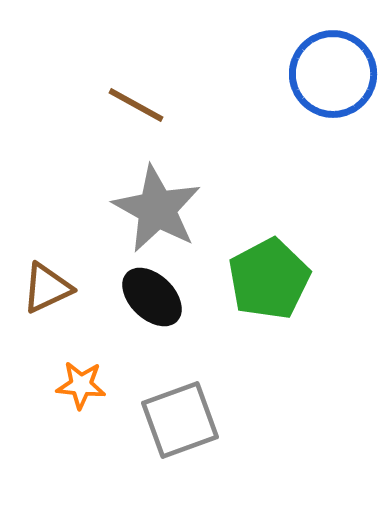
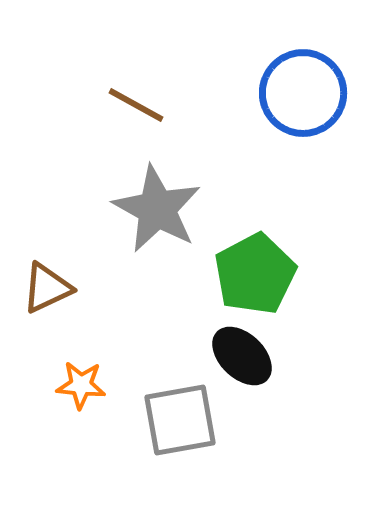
blue circle: moved 30 px left, 19 px down
green pentagon: moved 14 px left, 5 px up
black ellipse: moved 90 px right, 59 px down
gray square: rotated 10 degrees clockwise
